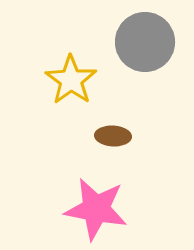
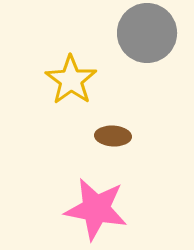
gray circle: moved 2 px right, 9 px up
